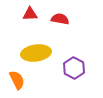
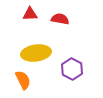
purple hexagon: moved 2 px left, 1 px down
orange semicircle: moved 6 px right
